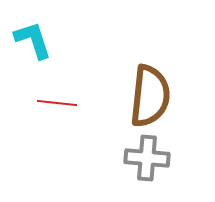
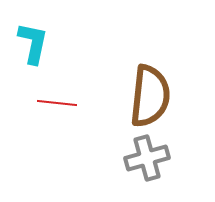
cyan L-shape: moved 3 px down; rotated 30 degrees clockwise
gray cross: rotated 21 degrees counterclockwise
